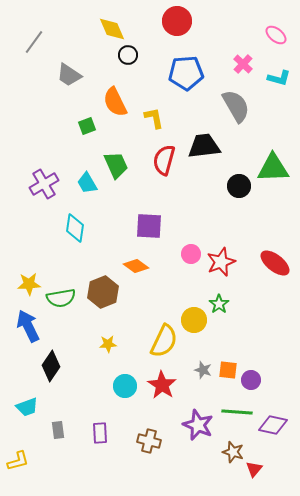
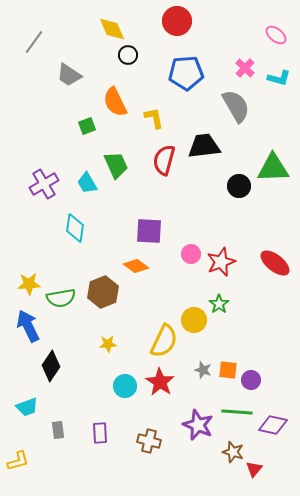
pink cross at (243, 64): moved 2 px right, 4 px down
purple square at (149, 226): moved 5 px down
red star at (162, 385): moved 2 px left, 3 px up
